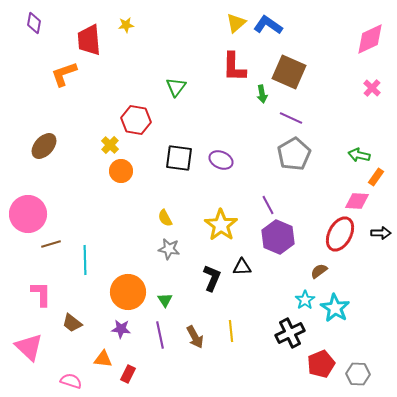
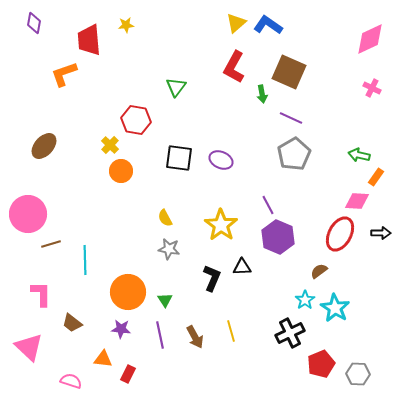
red L-shape at (234, 67): rotated 28 degrees clockwise
pink cross at (372, 88): rotated 18 degrees counterclockwise
yellow line at (231, 331): rotated 10 degrees counterclockwise
